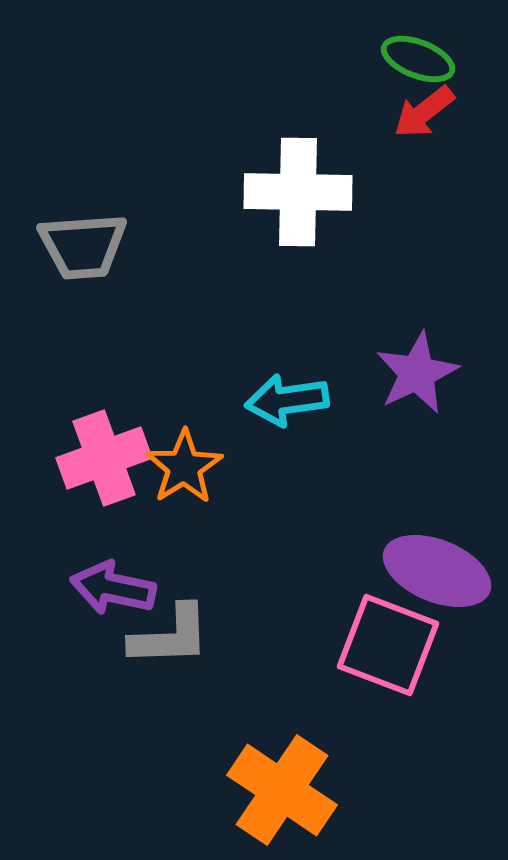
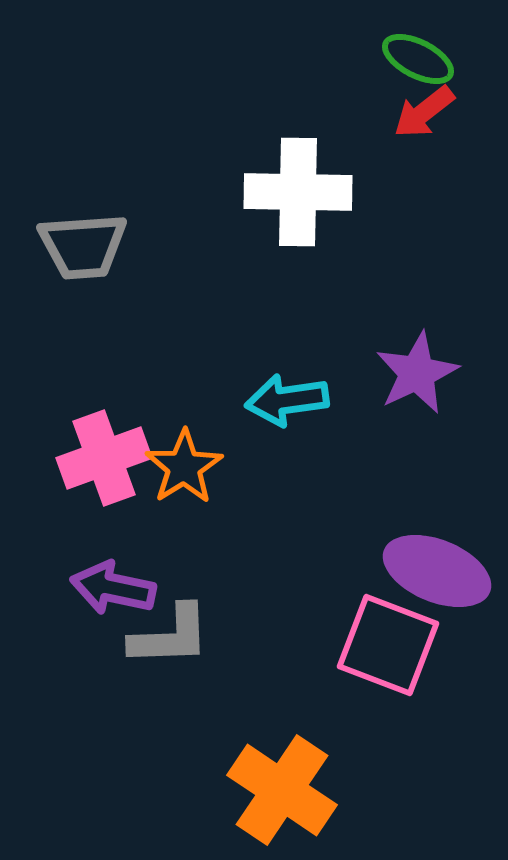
green ellipse: rotated 6 degrees clockwise
